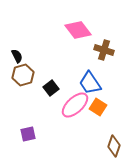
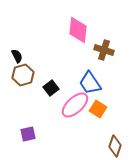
pink diamond: rotated 44 degrees clockwise
orange square: moved 2 px down
brown diamond: moved 1 px right
